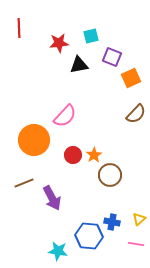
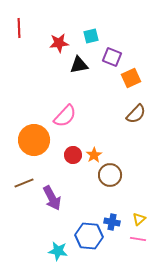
pink line: moved 2 px right, 5 px up
